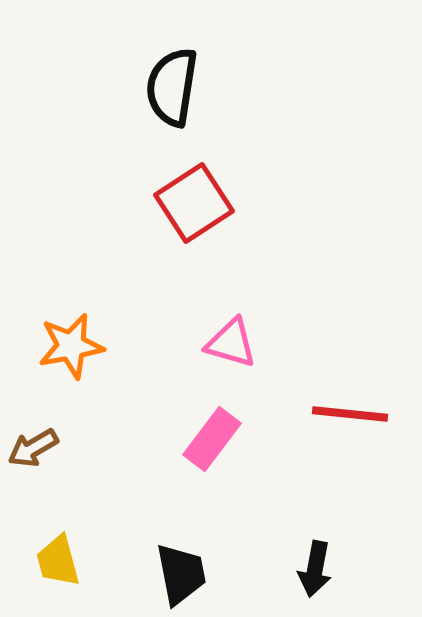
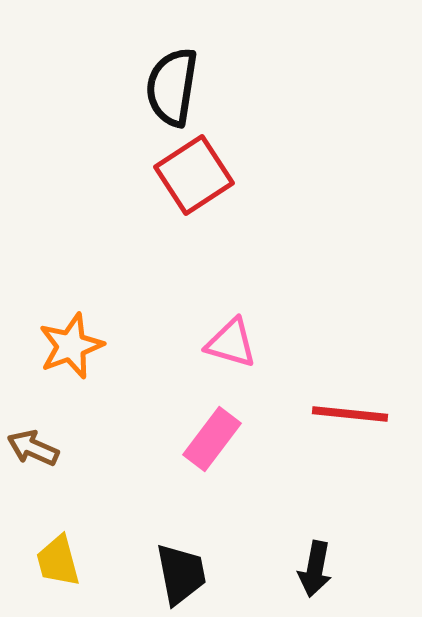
red square: moved 28 px up
orange star: rotated 10 degrees counterclockwise
brown arrow: rotated 54 degrees clockwise
